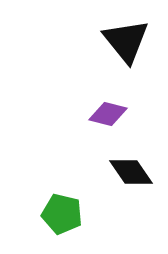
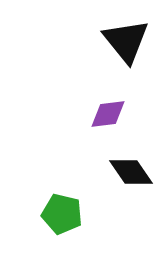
purple diamond: rotated 21 degrees counterclockwise
